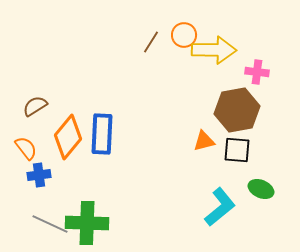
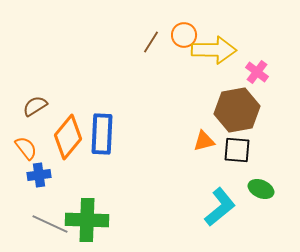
pink cross: rotated 30 degrees clockwise
green cross: moved 3 px up
